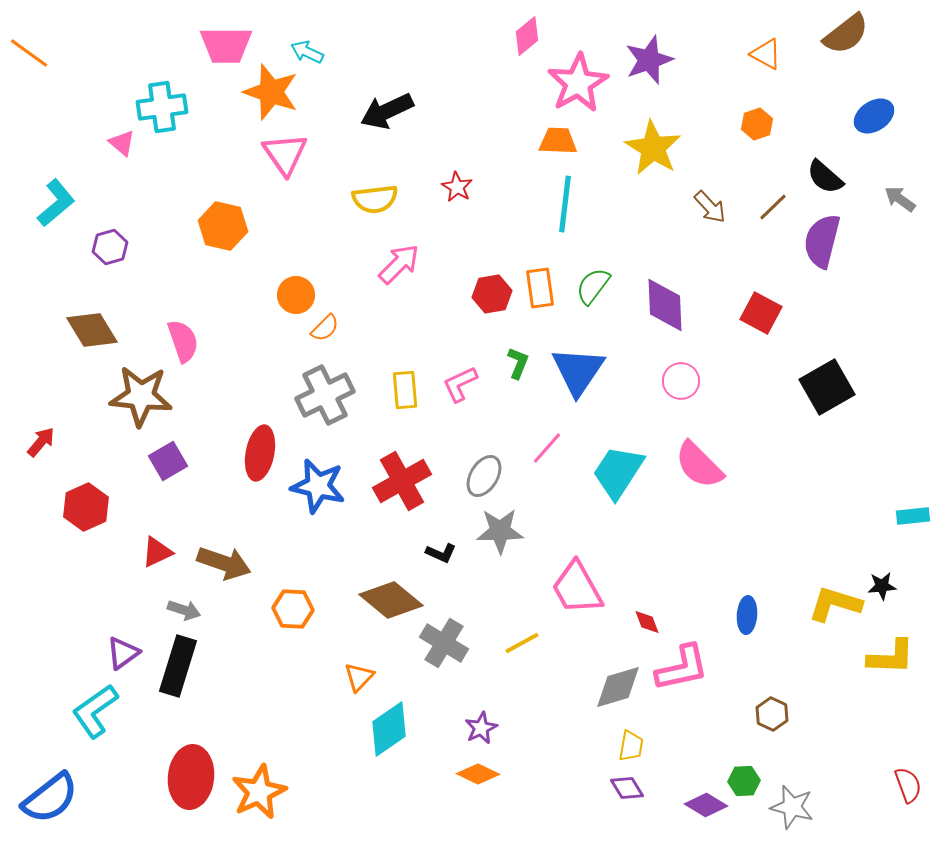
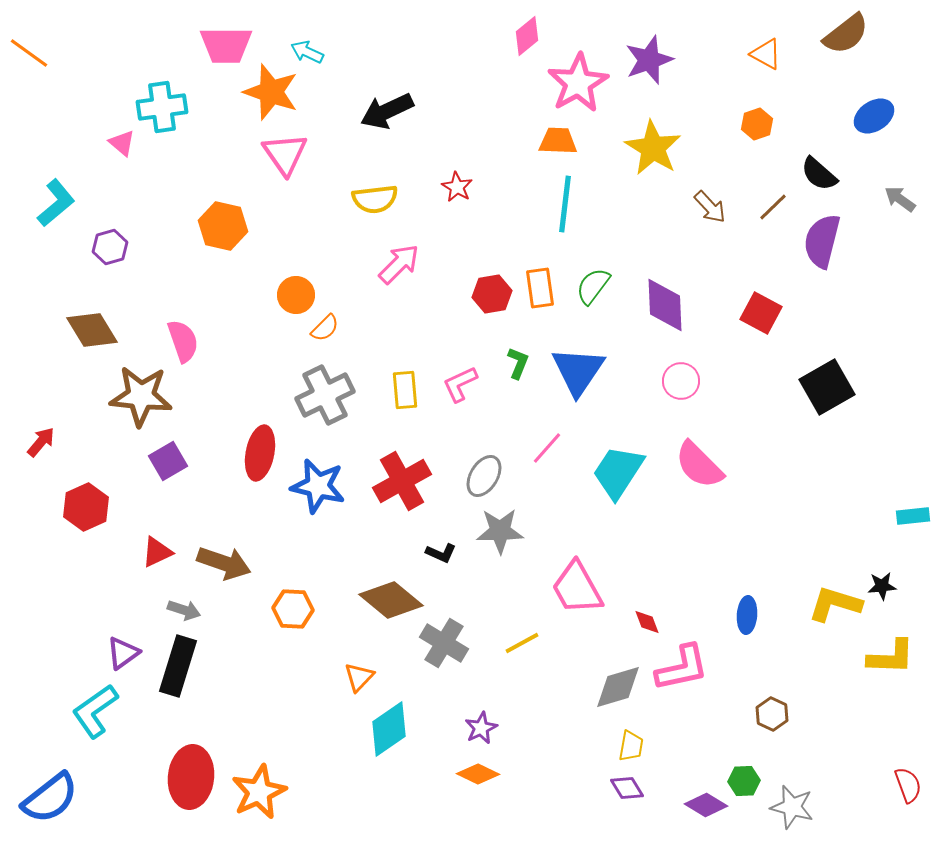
black semicircle at (825, 177): moved 6 px left, 3 px up
